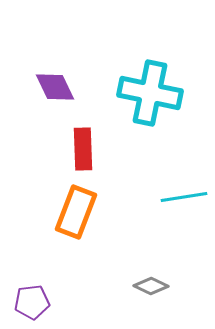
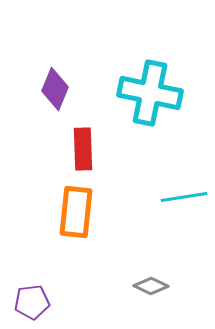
purple diamond: moved 2 px down; rotated 48 degrees clockwise
orange rectangle: rotated 15 degrees counterclockwise
